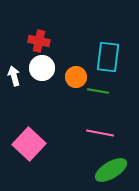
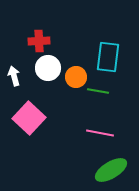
red cross: rotated 15 degrees counterclockwise
white circle: moved 6 px right
pink square: moved 26 px up
